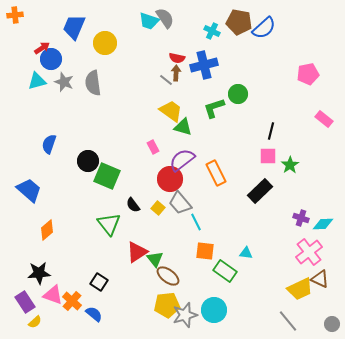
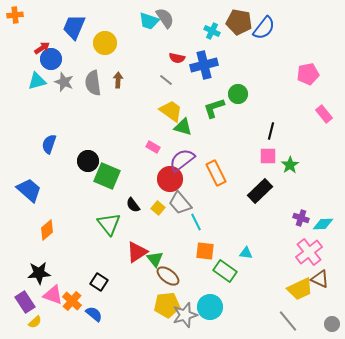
blue semicircle at (264, 28): rotated 10 degrees counterclockwise
brown arrow at (176, 73): moved 58 px left, 7 px down
pink rectangle at (324, 119): moved 5 px up; rotated 12 degrees clockwise
pink rectangle at (153, 147): rotated 32 degrees counterclockwise
cyan circle at (214, 310): moved 4 px left, 3 px up
